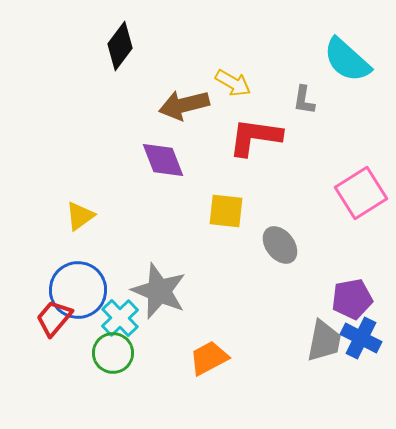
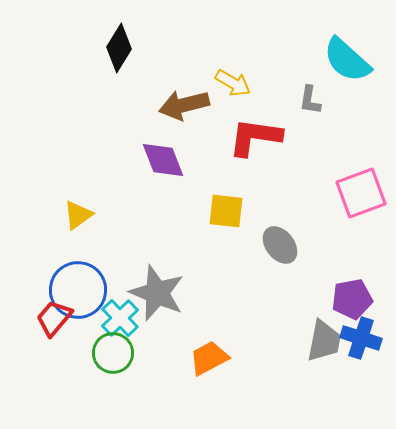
black diamond: moved 1 px left, 2 px down; rotated 6 degrees counterclockwise
gray L-shape: moved 6 px right
pink square: rotated 12 degrees clockwise
yellow triangle: moved 2 px left, 1 px up
gray star: moved 2 px left, 2 px down
blue cross: rotated 9 degrees counterclockwise
